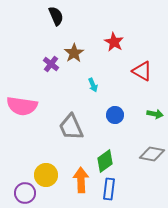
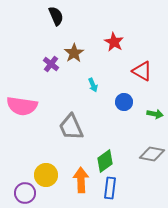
blue circle: moved 9 px right, 13 px up
blue rectangle: moved 1 px right, 1 px up
